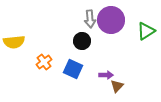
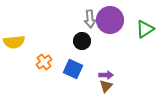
purple circle: moved 1 px left
green triangle: moved 1 px left, 2 px up
brown triangle: moved 11 px left
